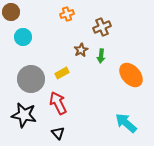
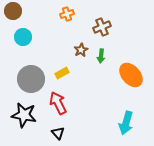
brown circle: moved 2 px right, 1 px up
cyan arrow: rotated 115 degrees counterclockwise
